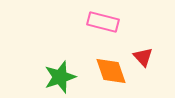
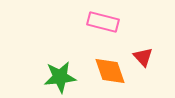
orange diamond: moved 1 px left
green star: rotated 12 degrees clockwise
